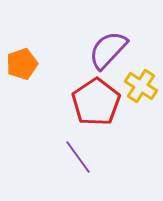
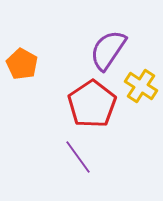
purple semicircle: rotated 9 degrees counterclockwise
orange pentagon: rotated 24 degrees counterclockwise
red pentagon: moved 4 px left, 2 px down
